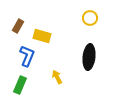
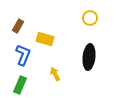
yellow rectangle: moved 3 px right, 3 px down
blue L-shape: moved 4 px left, 1 px up
yellow arrow: moved 2 px left, 3 px up
